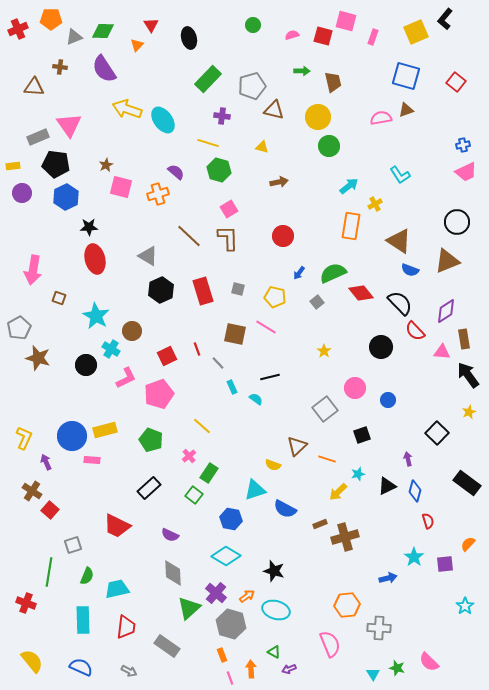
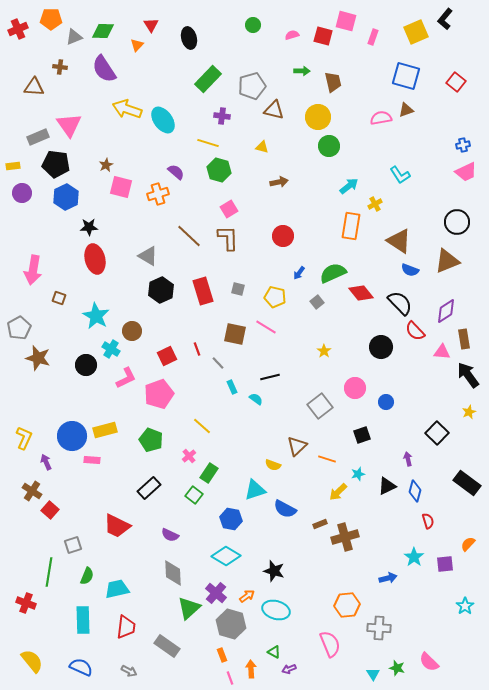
blue circle at (388, 400): moved 2 px left, 2 px down
gray square at (325, 409): moved 5 px left, 3 px up
